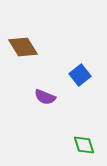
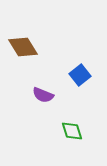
purple semicircle: moved 2 px left, 2 px up
green diamond: moved 12 px left, 14 px up
